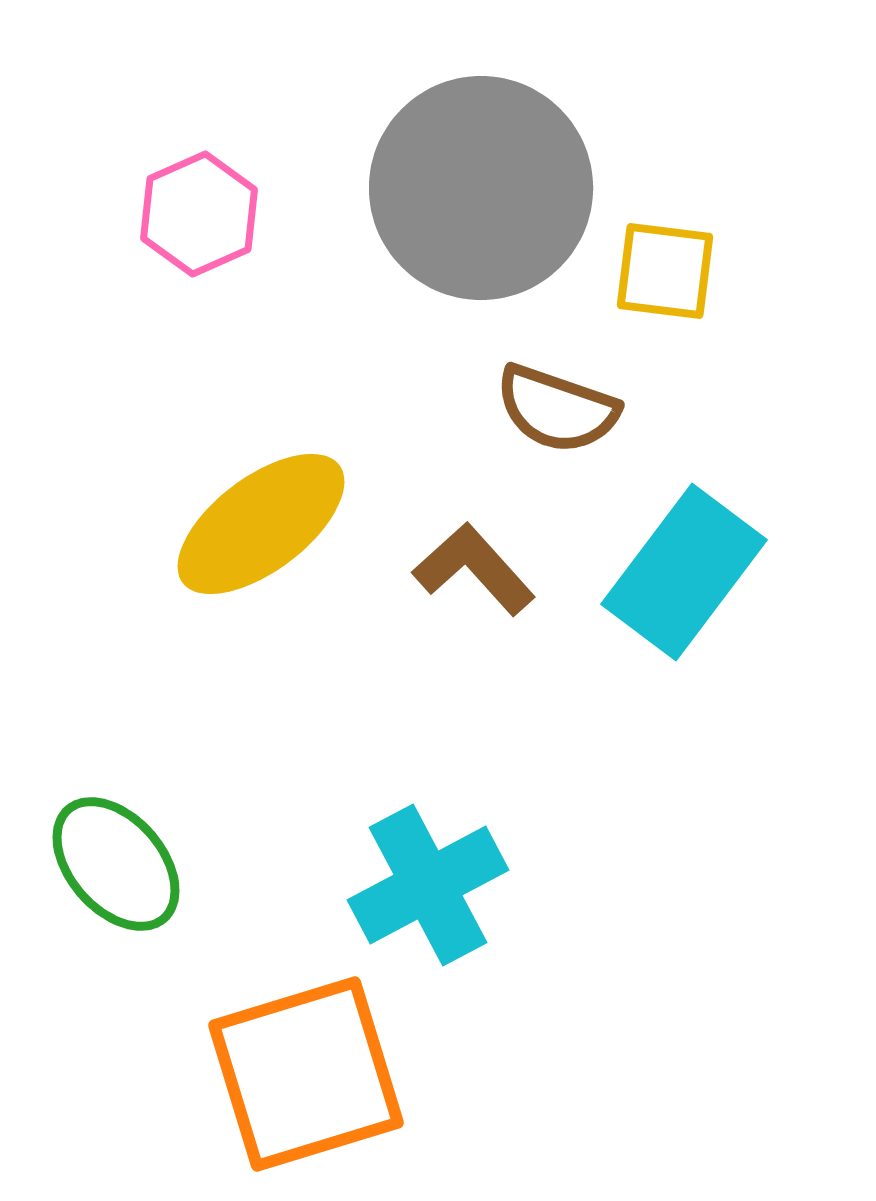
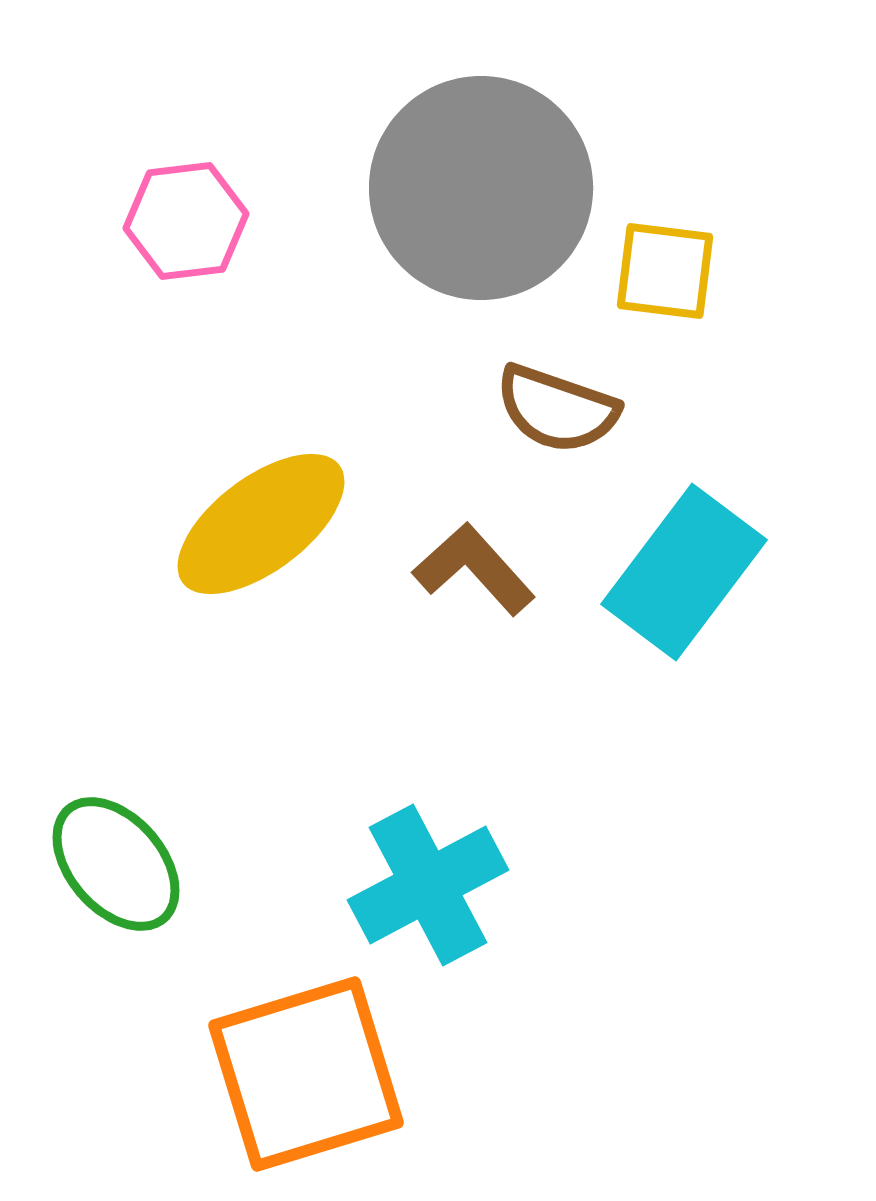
pink hexagon: moved 13 px left, 7 px down; rotated 17 degrees clockwise
